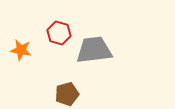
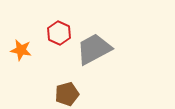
red hexagon: rotated 10 degrees clockwise
gray trapezoid: moved 1 px up; rotated 21 degrees counterclockwise
